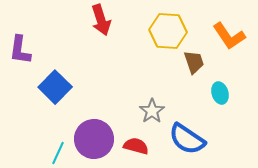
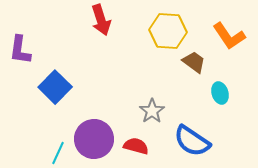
brown trapezoid: rotated 35 degrees counterclockwise
blue semicircle: moved 5 px right, 2 px down
